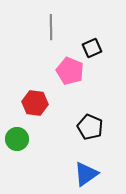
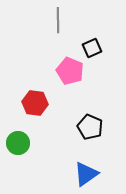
gray line: moved 7 px right, 7 px up
green circle: moved 1 px right, 4 px down
